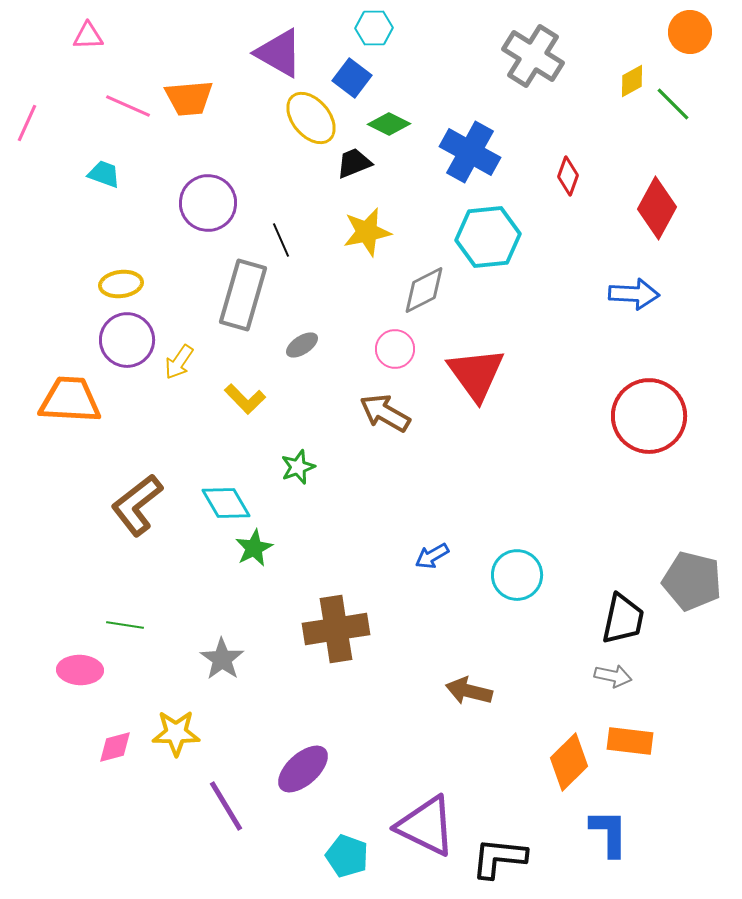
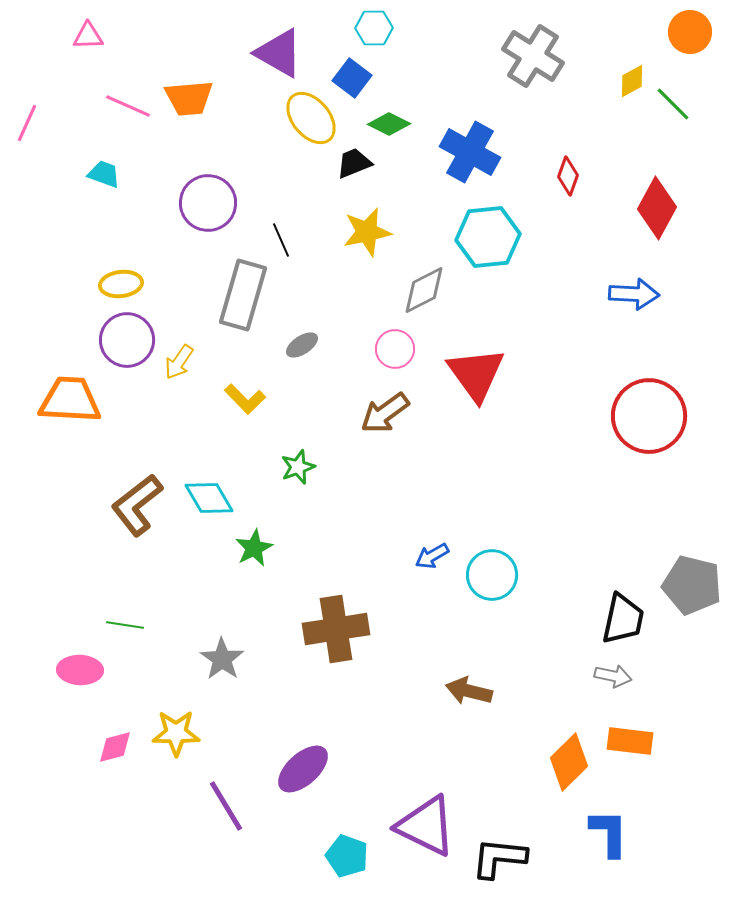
brown arrow at (385, 413): rotated 66 degrees counterclockwise
cyan diamond at (226, 503): moved 17 px left, 5 px up
cyan circle at (517, 575): moved 25 px left
gray pentagon at (692, 581): moved 4 px down
